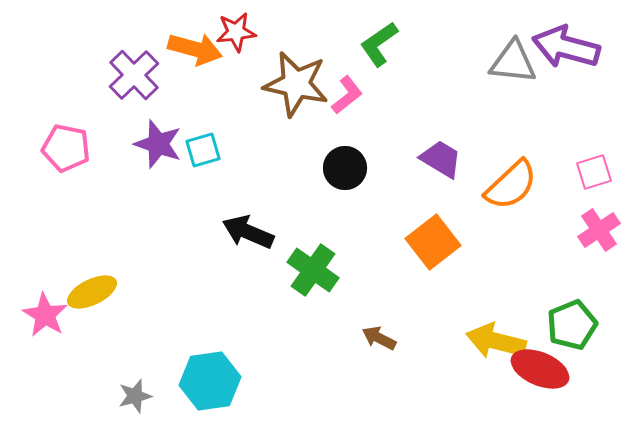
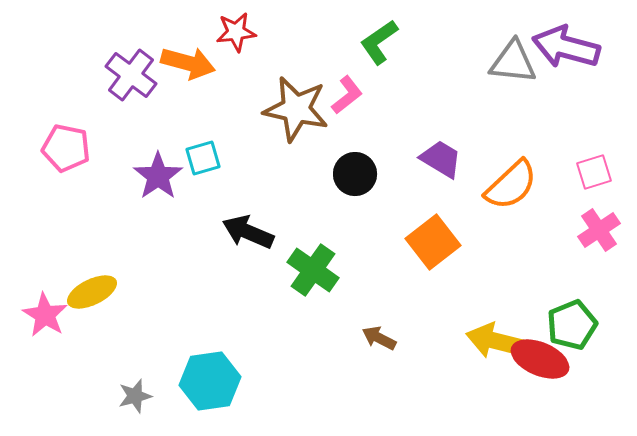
green L-shape: moved 2 px up
orange arrow: moved 7 px left, 14 px down
purple cross: moved 3 px left; rotated 9 degrees counterclockwise
brown star: moved 25 px down
purple star: moved 32 px down; rotated 18 degrees clockwise
cyan square: moved 8 px down
black circle: moved 10 px right, 6 px down
red ellipse: moved 10 px up
